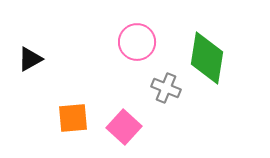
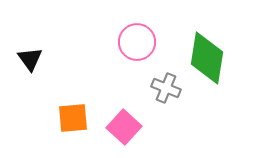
black triangle: rotated 36 degrees counterclockwise
